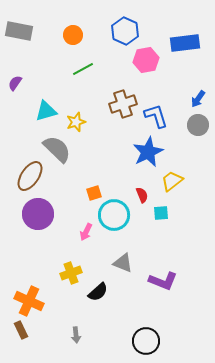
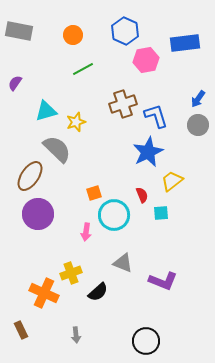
pink arrow: rotated 18 degrees counterclockwise
orange cross: moved 15 px right, 8 px up
